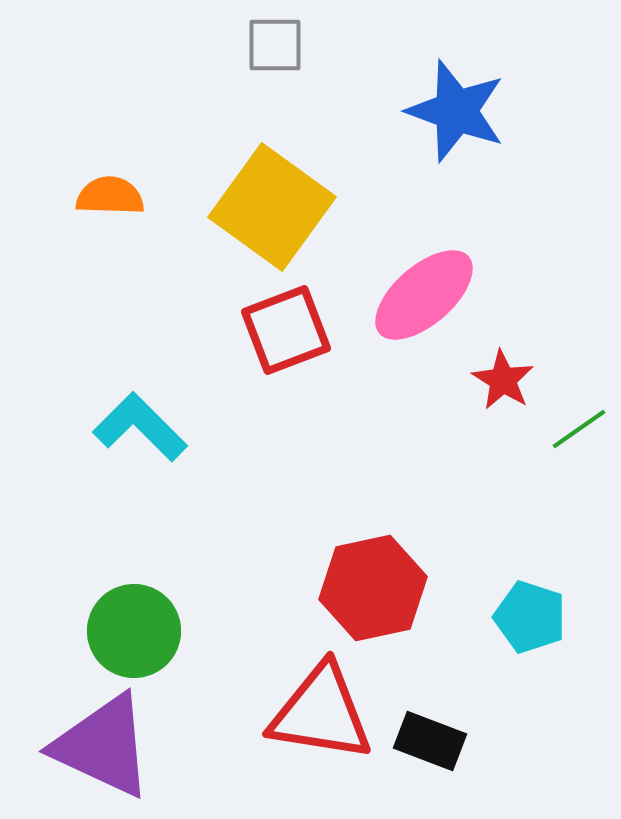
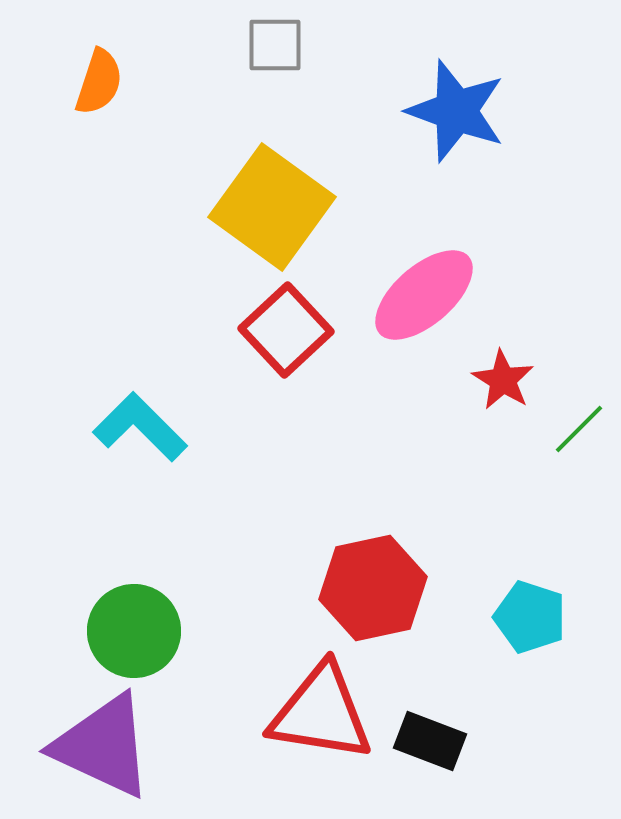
orange semicircle: moved 11 px left, 114 px up; rotated 106 degrees clockwise
red square: rotated 22 degrees counterclockwise
green line: rotated 10 degrees counterclockwise
